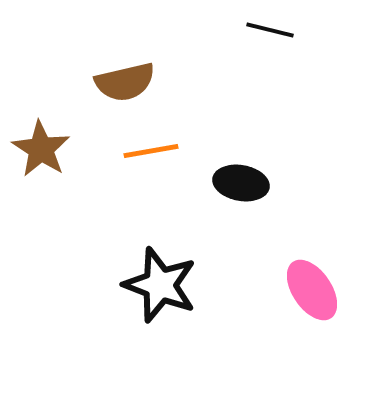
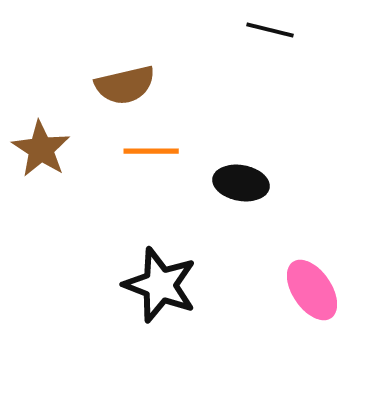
brown semicircle: moved 3 px down
orange line: rotated 10 degrees clockwise
